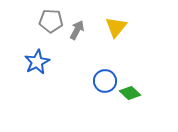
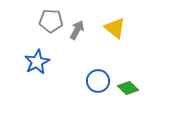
yellow triangle: moved 1 px left, 1 px down; rotated 30 degrees counterclockwise
blue circle: moved 7 px left
green diamond: moved 2 px left, 5 px up
